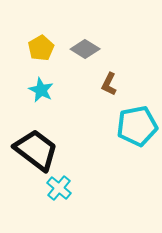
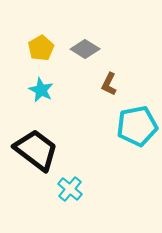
cyan cross: moved 11 px right, 1 px down
